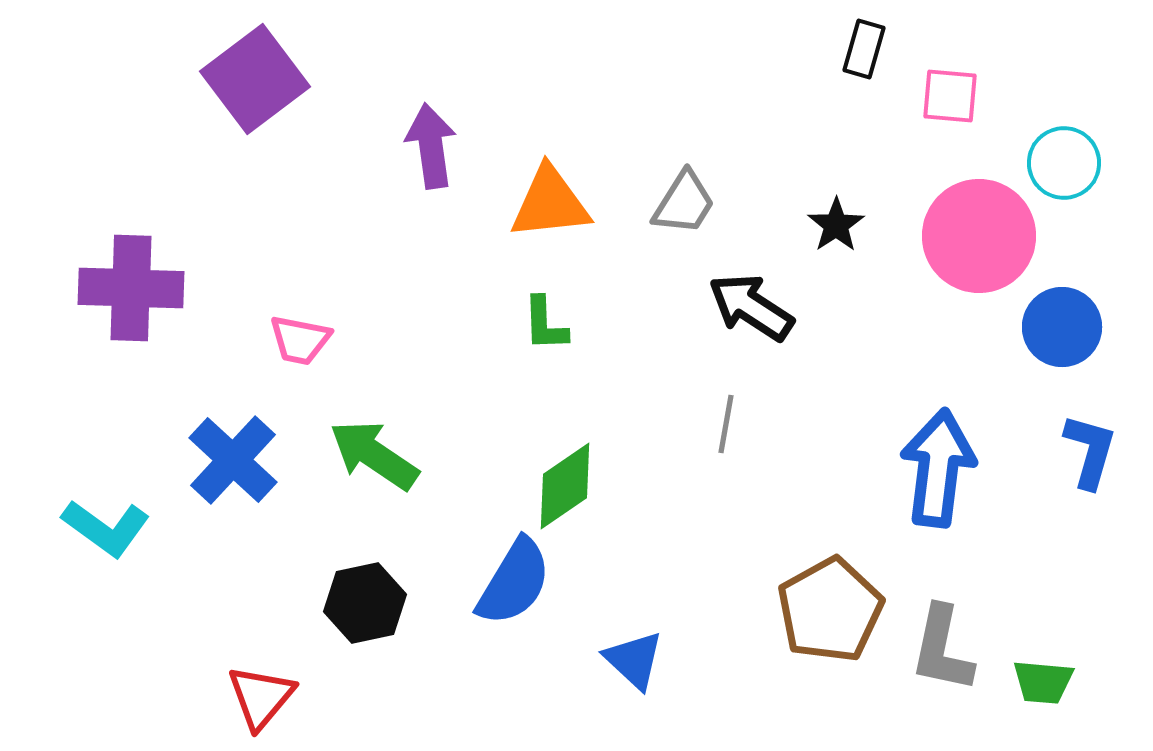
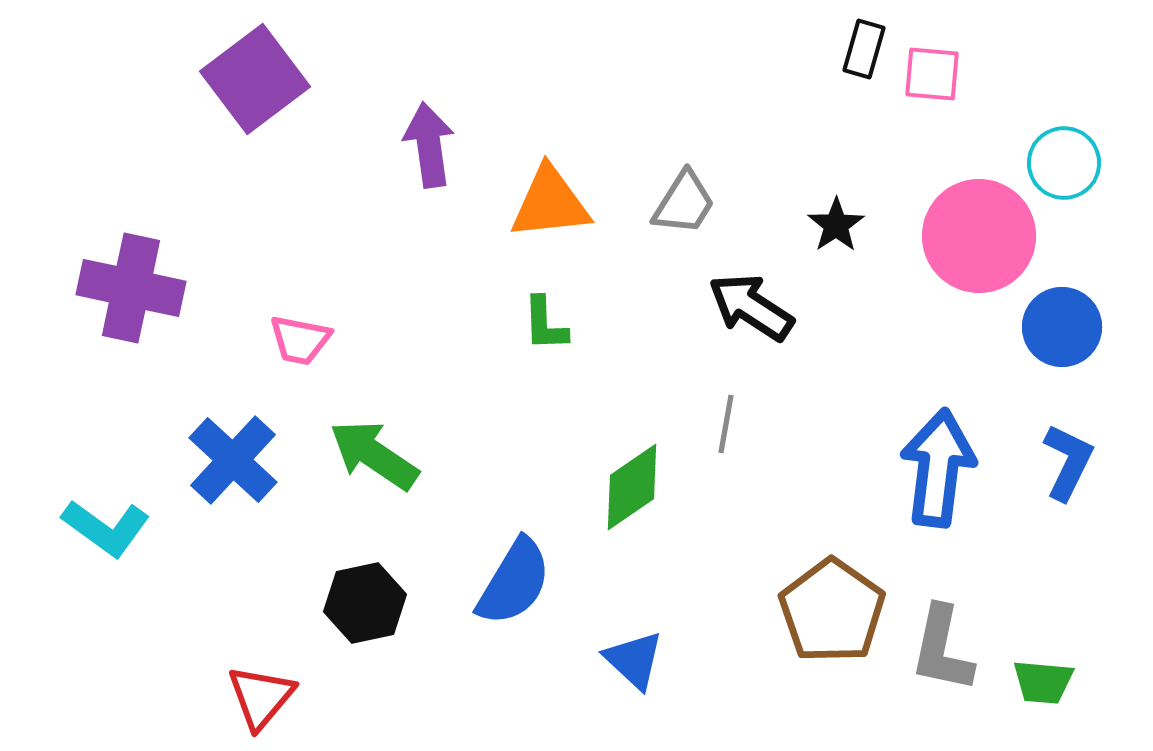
pink square: moved 18 px left, 22 px up
purple arrow: moved 2 px left, 1 px up
purple cross: rotated 10 degrees clockwise
blue L-shape: moved 22 px left, 11 px down; rotated 10 degrees clockwise
green diamond: moved 67 px right, 1 px down
brown pentagon: moved 2 px right, 1 px down; rotated 8 degrees counterclockwise
